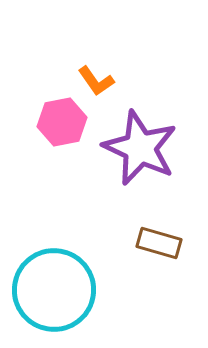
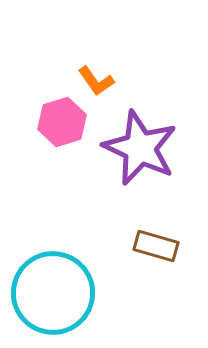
pink hexagon: rotated 6 degrees counterclockwise
brown rectangle: moved 3 px left, 3 px down
cyan circle: moved 1 px left, 3 px down
